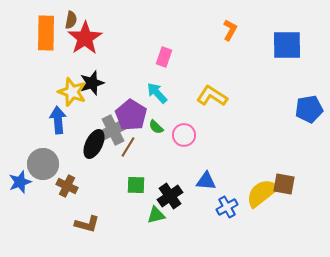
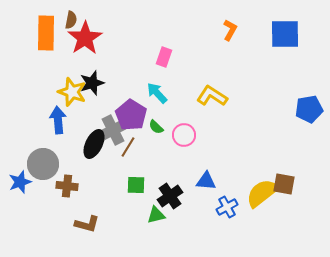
blue square: moved 2 px left, 11 px up
brown cross: rotated 20 degrees counterclockwise
